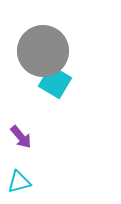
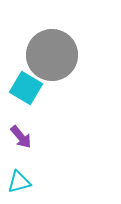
gray circle: moved 9 px right, 4 px down
cyan square: moved 29 px left, 6 px down
